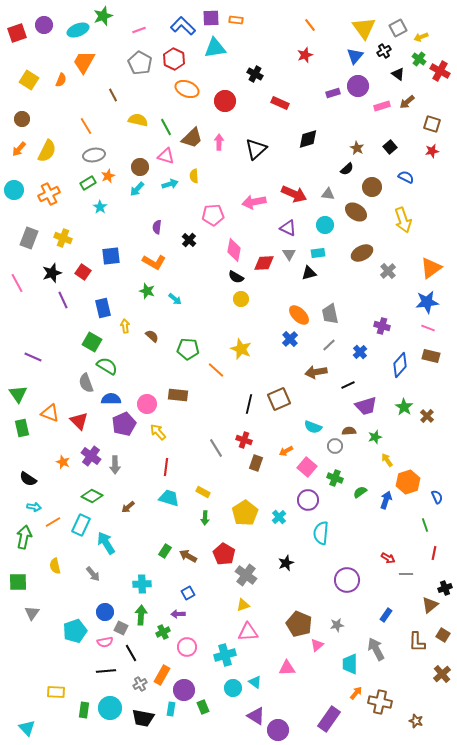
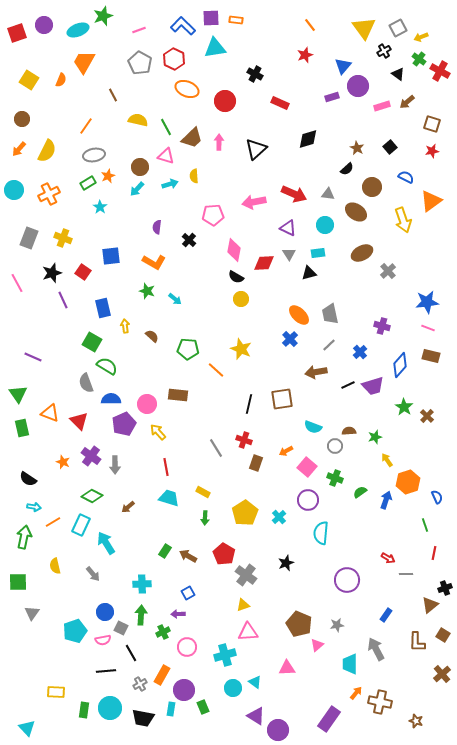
blue triangle at (355, 56): moved 12 px left, 10 px down
purple rectangle at (333, 93): moved 1 px left, 4 px down
orange line at (86, 126): rotated 66 degrees clockwise
orange triangle at (431, 268): moved 67 px up
brown square at (279, 399): moved 3 px right; rotated 15 degrees clockwise
purple trapezoid at (366, 406): moved 7 px right, 20 px up
red line at (166, 467): rotated 18 degrees counterclockwise
pink semicircle at (105, 642): moved 2 px left, 2 px up
